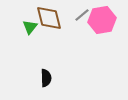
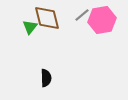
brown diamond: moved 2 px left
